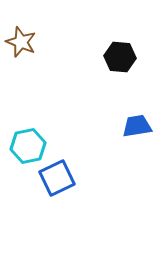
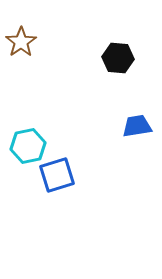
brown star: rotated 16 degrees clockwise
black hexagon: moved 2 px left, 1 px down
blue square: moved 3 px up; rotated 9 degrees clockwise
